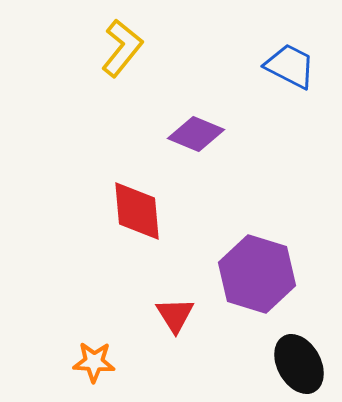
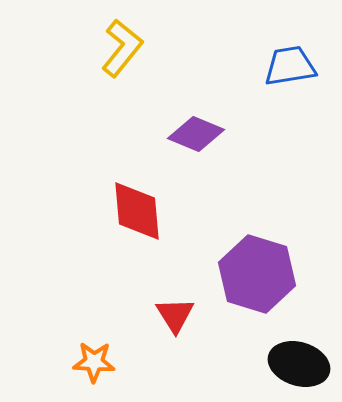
blue trapezoid: rotated 36 degrees counterclockwise
black ellipse: rotated 44 degrees counterclockwise
